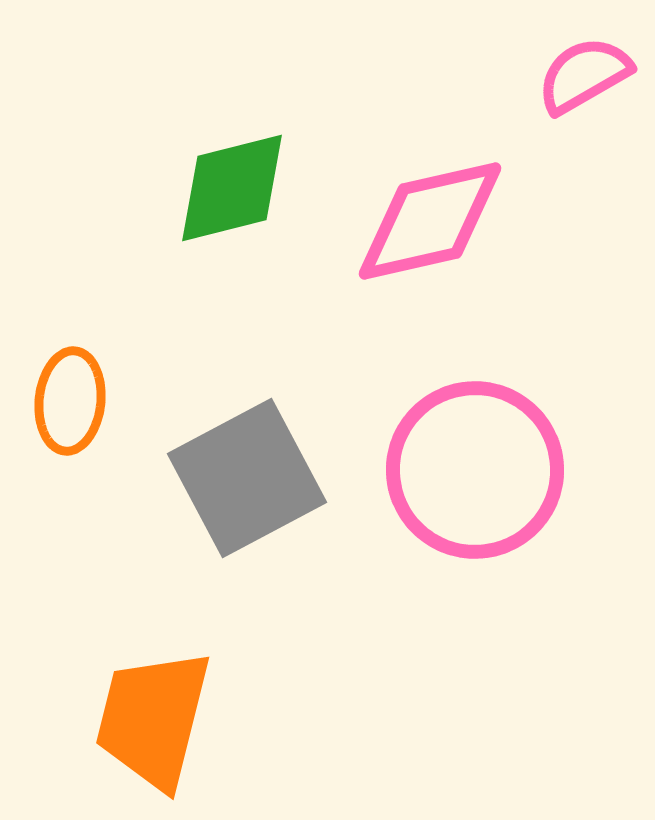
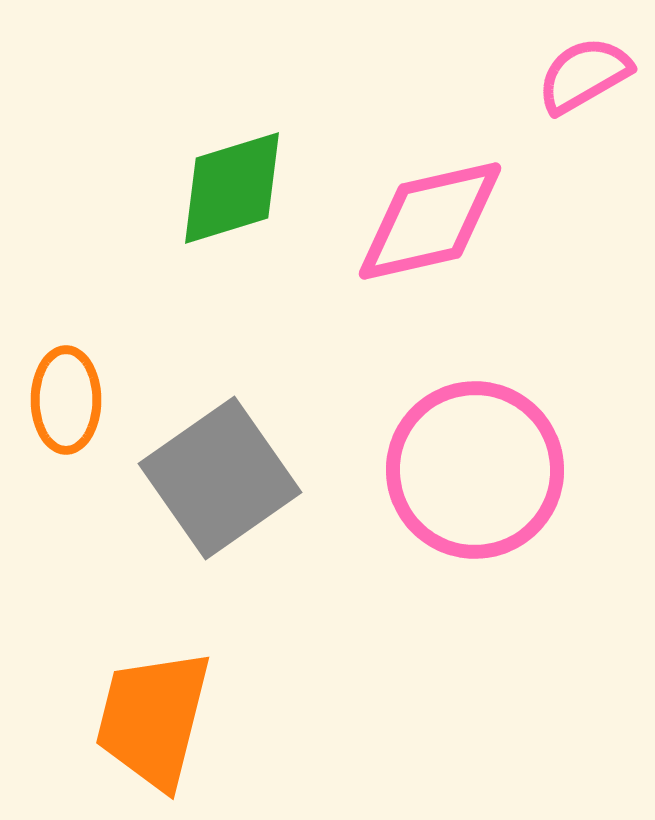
green diamond: rotated 3 degrees counterclockwise
orange ellipse: moved 4 px left, 1 px up; rotated 6 degrees counterclockwise
gray square: moved 27 px left; rotated 7 degrees counterclockwise
